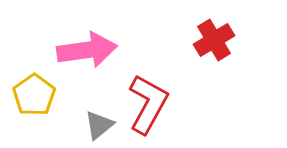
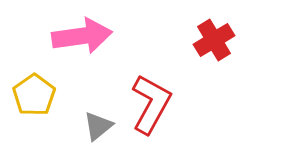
pink arrow: moved 5 px left, 14 px up
red L-shape: moved 3 px right
gray triangle: moved 1 px left, 1 px down
